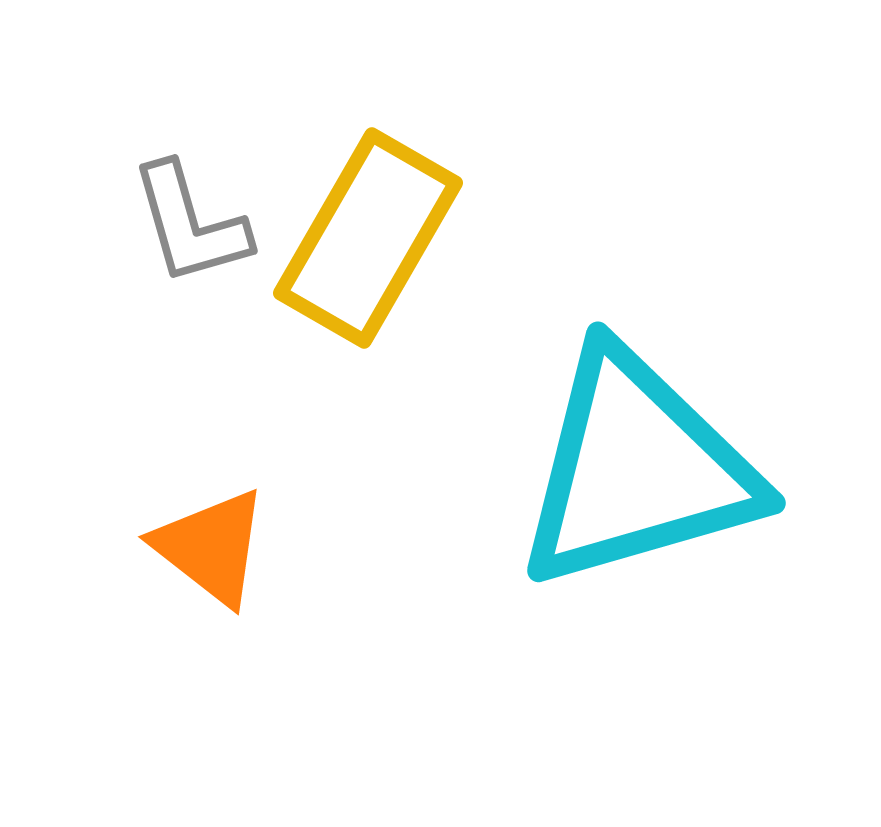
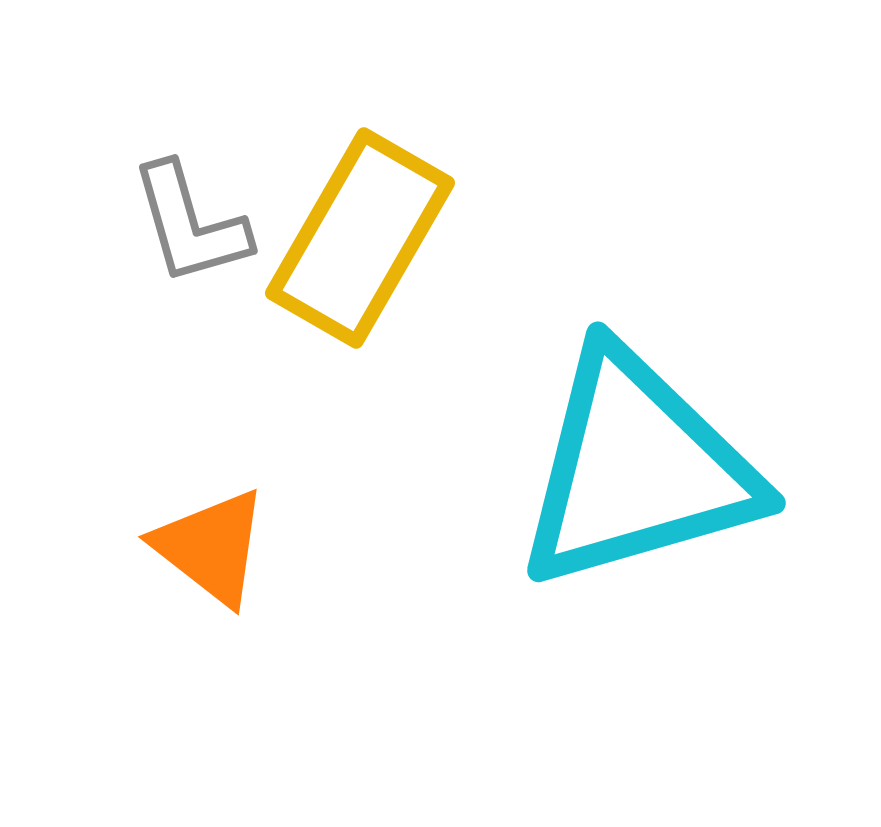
yellow rectangle: moved 8 px left
